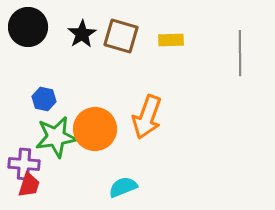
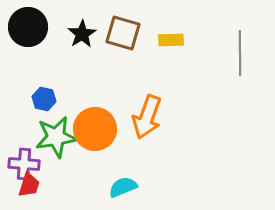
brown square: moved 2 px right, 3 px up
